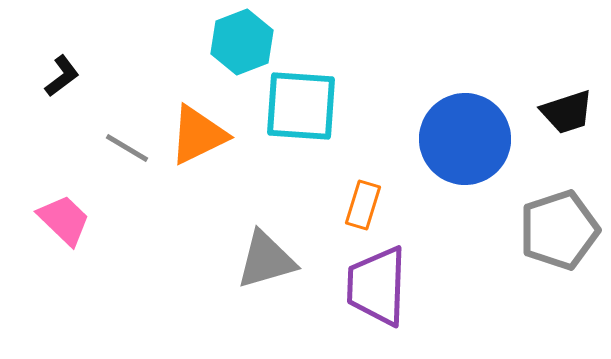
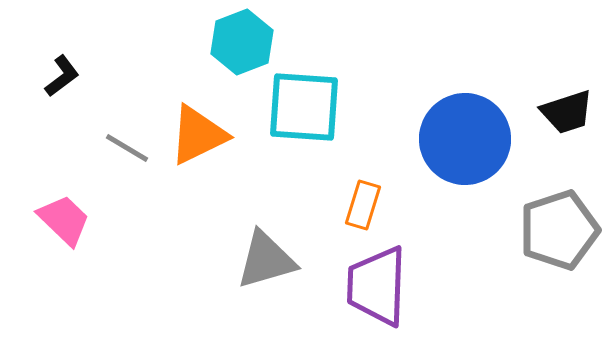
cyan square: moved 3 px right, 1 px down
